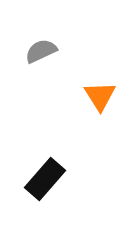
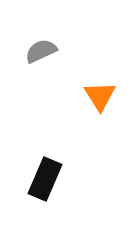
black rectangle: rotated 18 degrees counterclockwise
